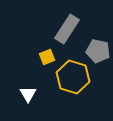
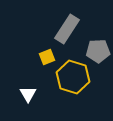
gray pentagon: rotated 15 degrees counterclockwise
